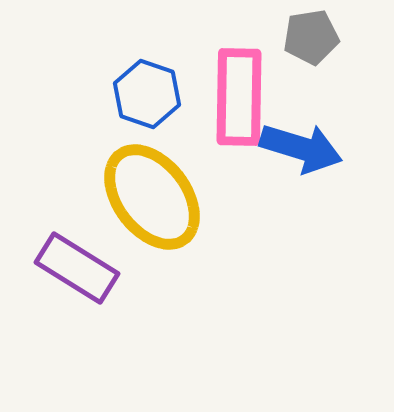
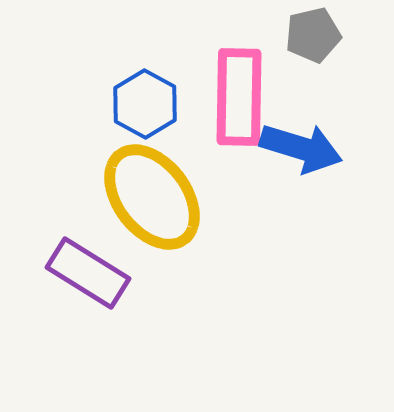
gray pentagon: moved 2 px right, 2 px up; rotated 4 degrees counterclockwise
blue hexagon: moved 2 px left, 10 px down; rotated 10 degrees clockwise
purple rectangle: moved 11 px right, 5 px down
